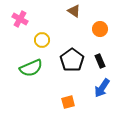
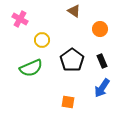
black rectangle: moved 2 px right
orange square: rotated 24 degrees clockwise
